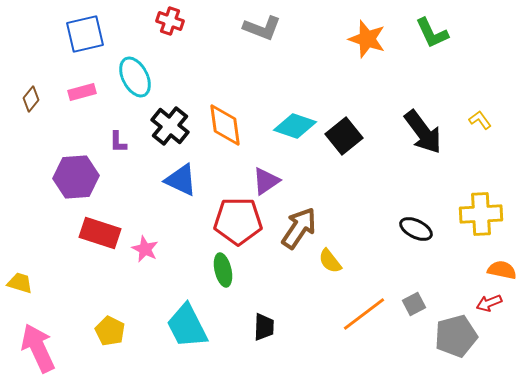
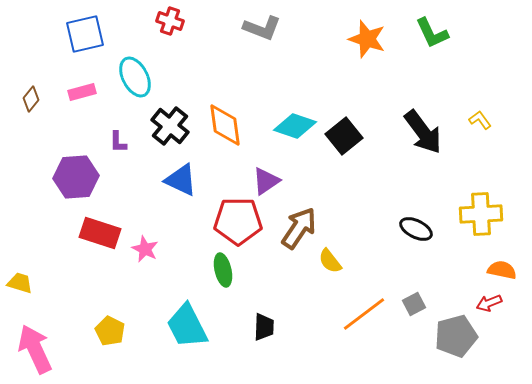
pink arrow: moved 3 px left, 1 px down
